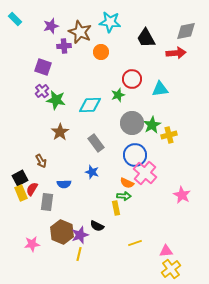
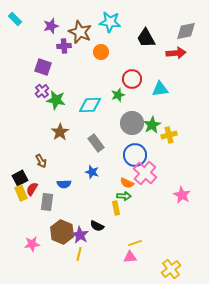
purple star at (80, 235): rotated 24 degrees counterclockwise
pink triangle at (166, 251): moved 36 px left, 6 px down
